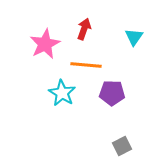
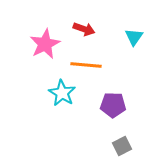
red arrow: rotated 90 degrees clockwise
purple pentagon: moved 1 px right, 12 px down
